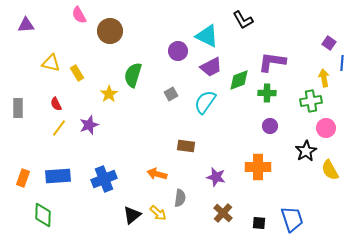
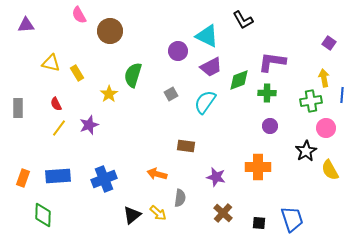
blue line at (342, 63): moved 32 px down
